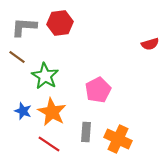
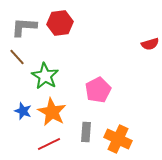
brown line: rotated 12 degrees clockwise
red line: rotated 60 degrees counterclockwise
